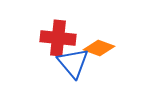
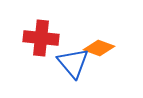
red cross: moved 17 px left
